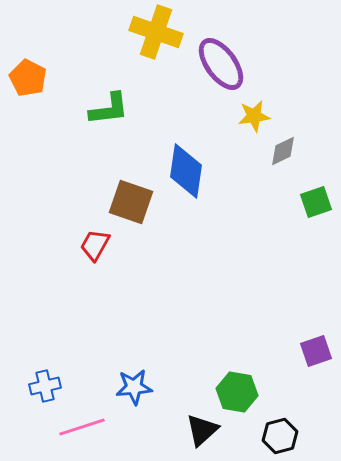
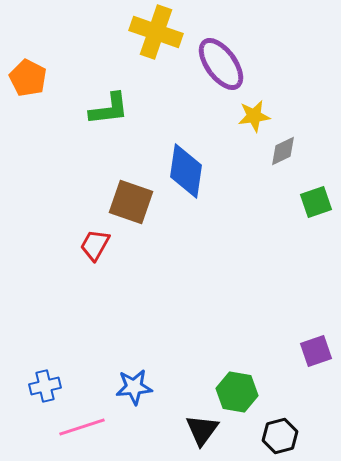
black triangle: rotated 12 degrees counterclockwise
